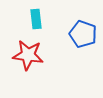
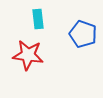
cyan rectangle: moved 2 px right
